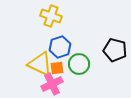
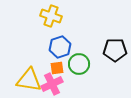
black pentagon: rotated 15 degrees counterclockwise
yellow triangle: moved 11 px left, 16 px down; rotated 16 degrees counterclockwise
